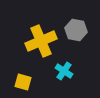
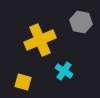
gray hexagon: moved 5 px right, 8 px up
yellow cross: moved 1 px left, 1 px up
